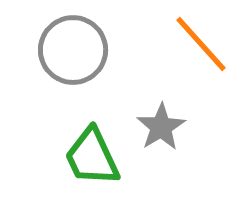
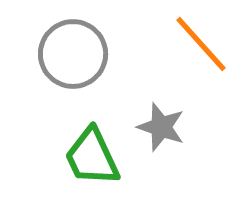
gray circle: moved 4 px down
gray star: rotated 21 degrees counterclockwise
